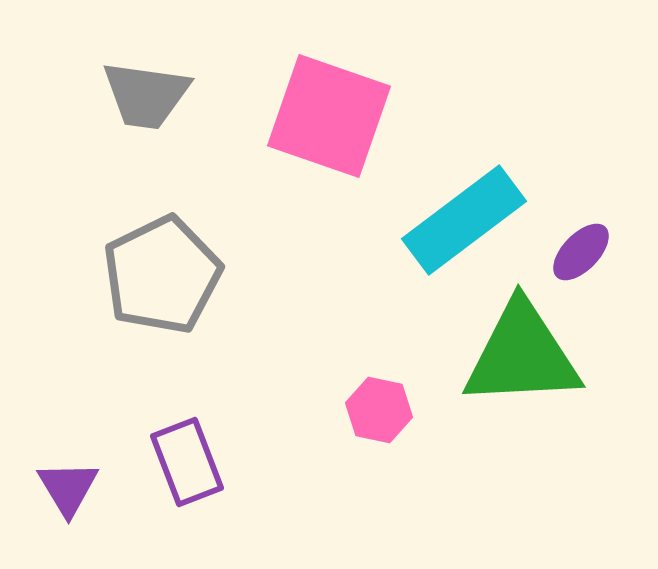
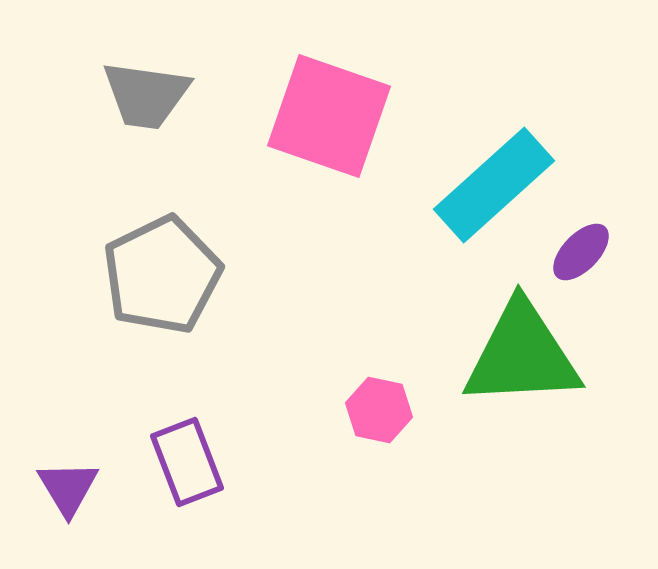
cyan rectangle: moved 30 px right, 35 px up; rotated 5 degrees counterclockwise
